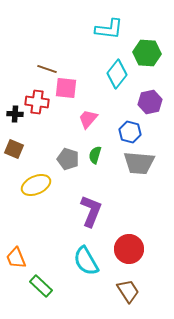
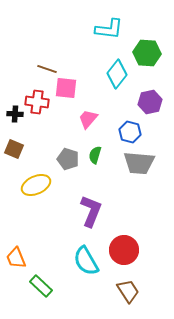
red circle: moved 5 px left, 1 px down
